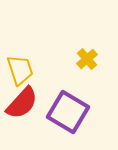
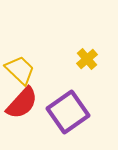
yellow trapezoid: rotated 28 degrees counterclockwise
purple square: rotated 24 degrees clockwise
